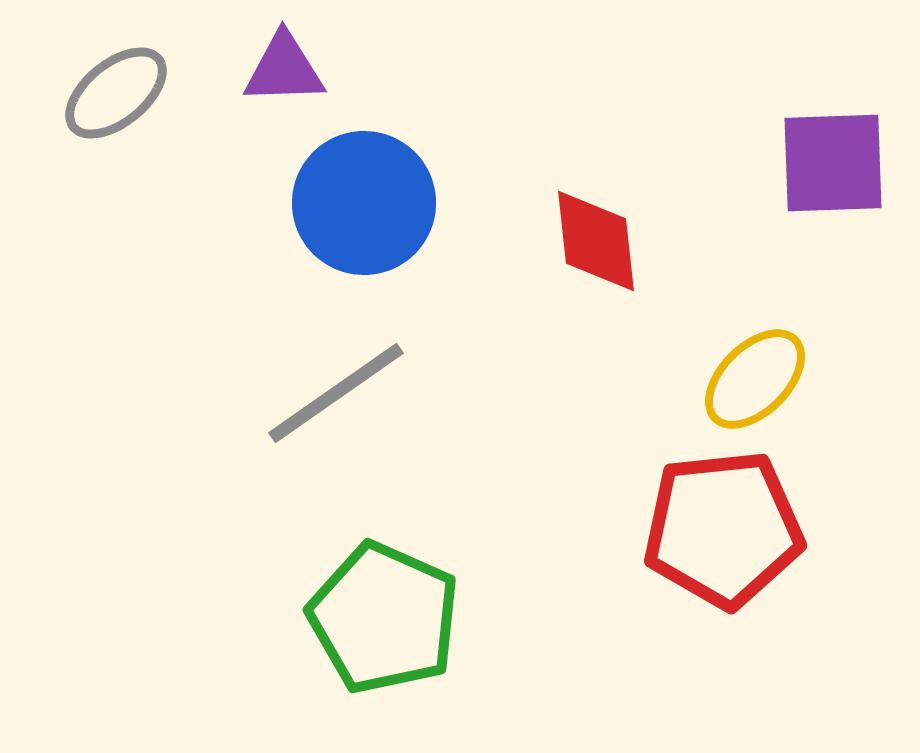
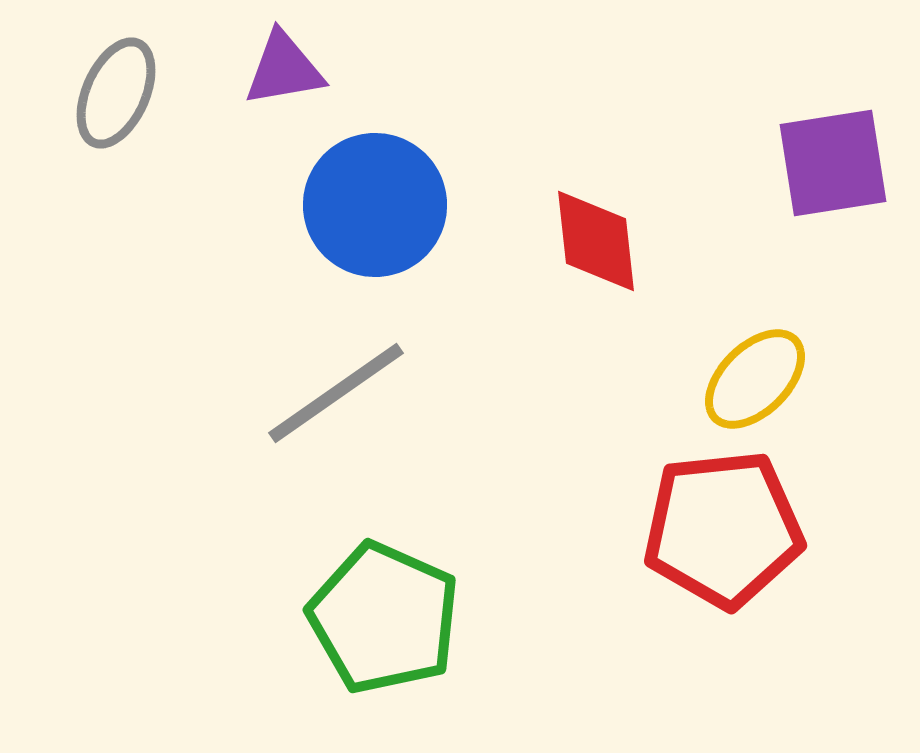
purple triangle: rotated 8 degrees counterclockwise
gray ellipse: rotated 27 degrees counterclockwise
purple square: rotated 7 degrees counterclockwise
blue circle: moved 11 px right, 2 px down
